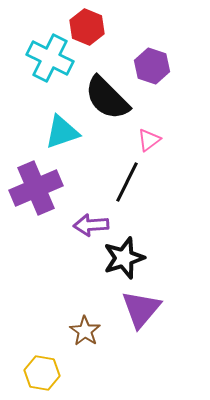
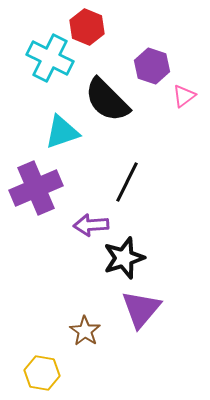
black semicircle: moved 2 px down
pink triangle: moved 35 px right, 44 px up
